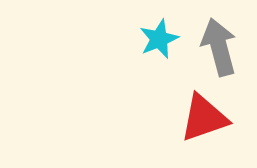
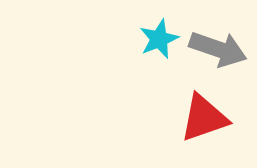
gray arrow: moved 1 px left, 2 px down; rotated 124 degrees clockwise
